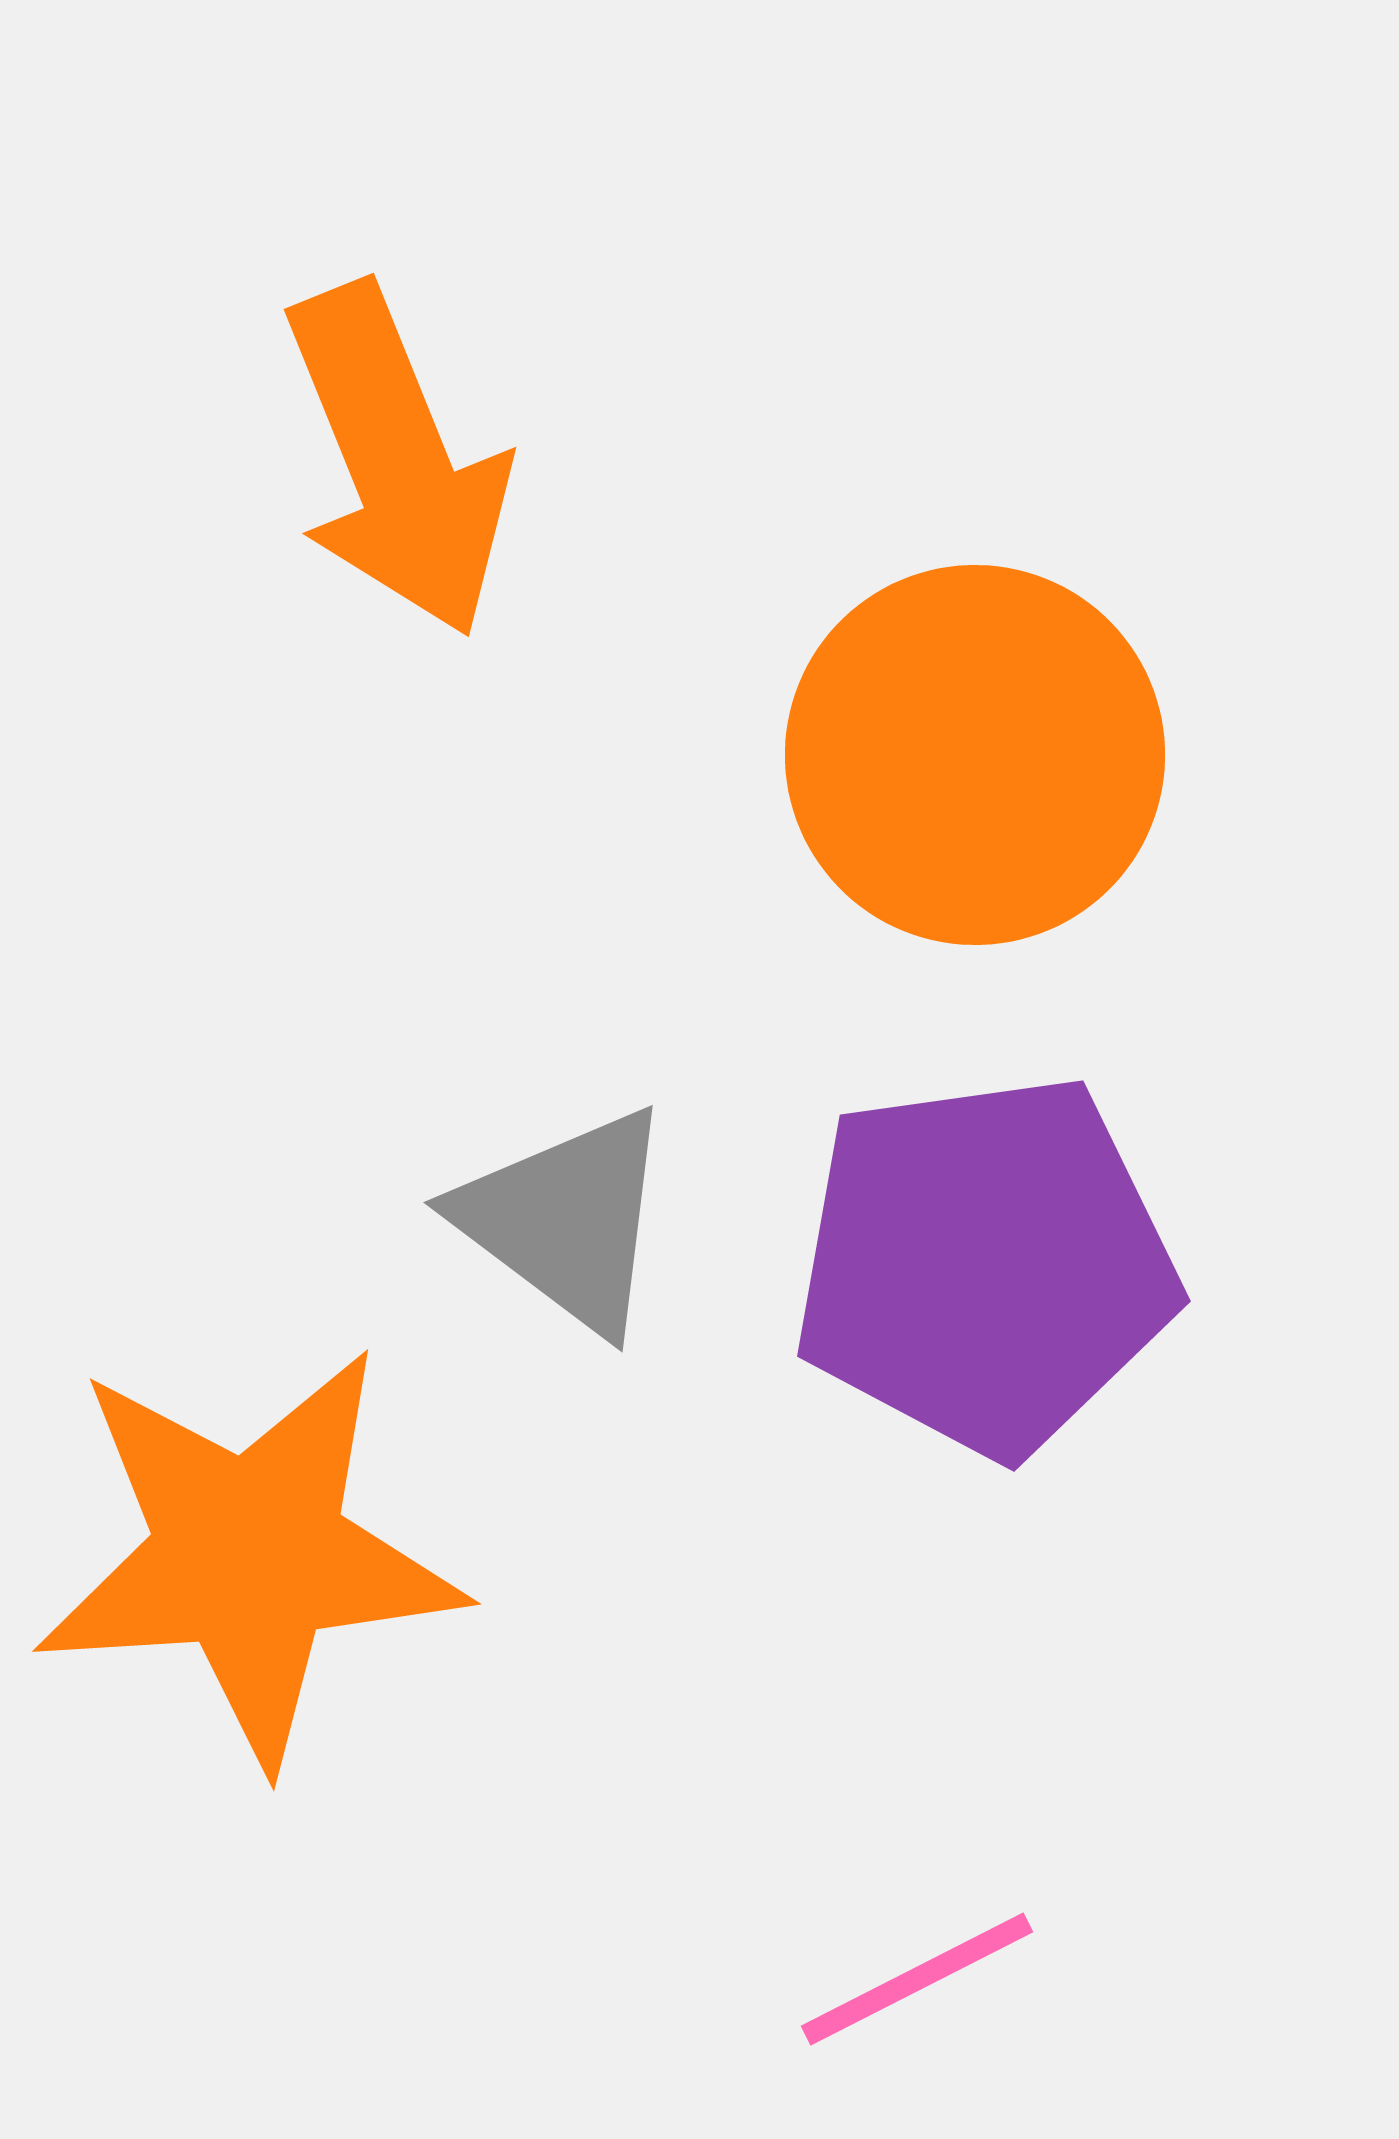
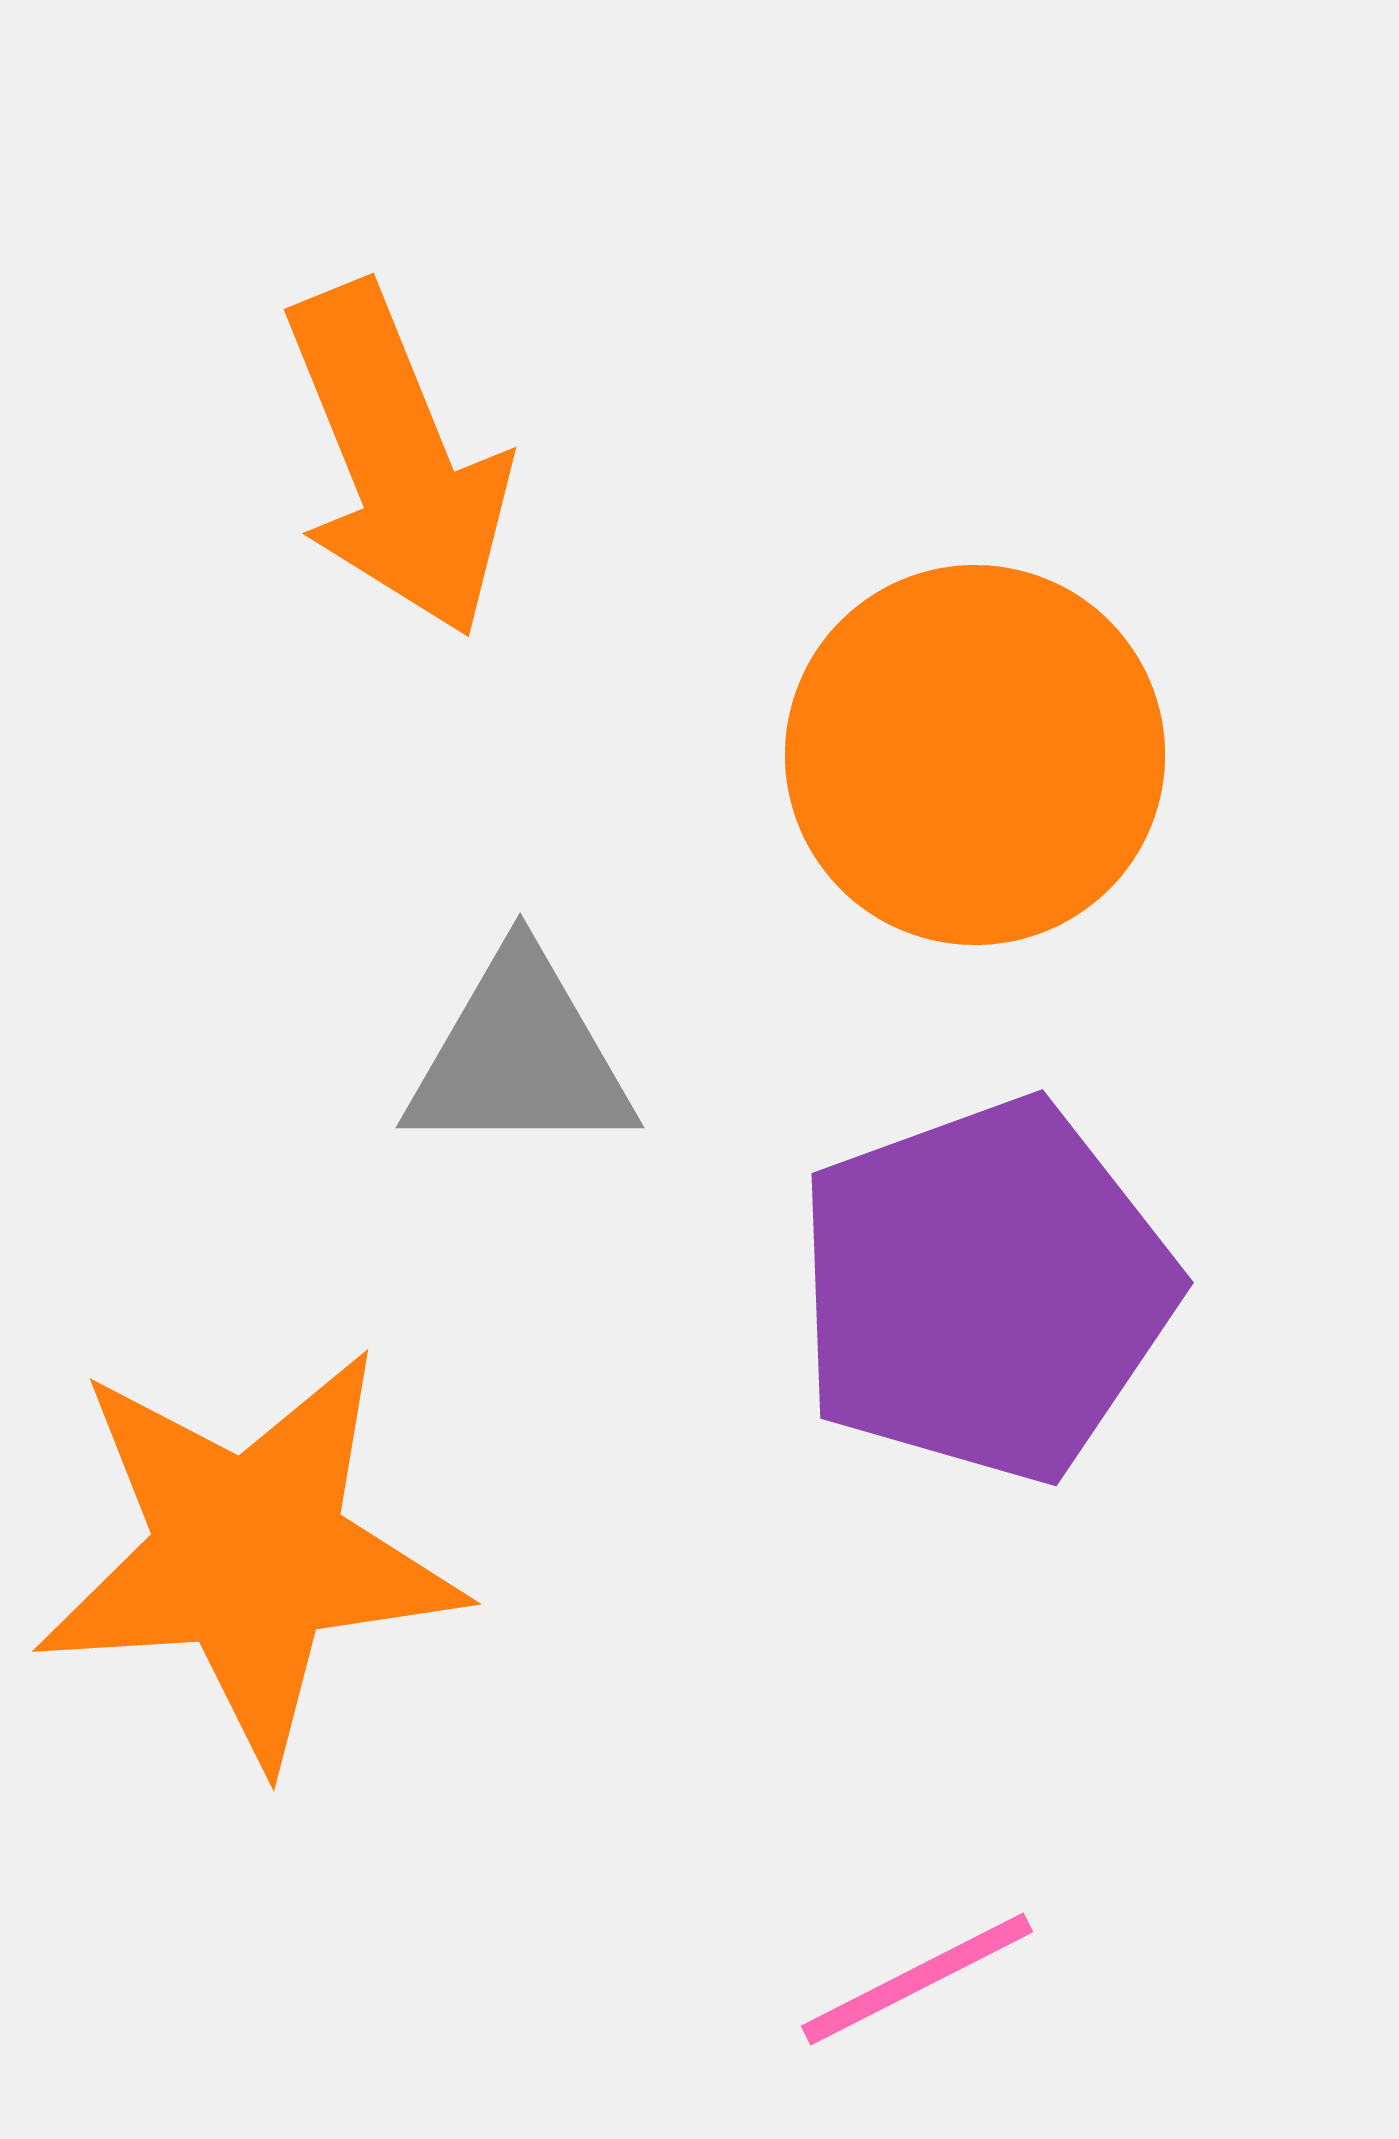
gray triangle: moved 46 px left, 164 px up; rotated 37 degrees counterclockwise
purple pentagon: moved 25 px down; rotated 12 degrees counterclockwise
